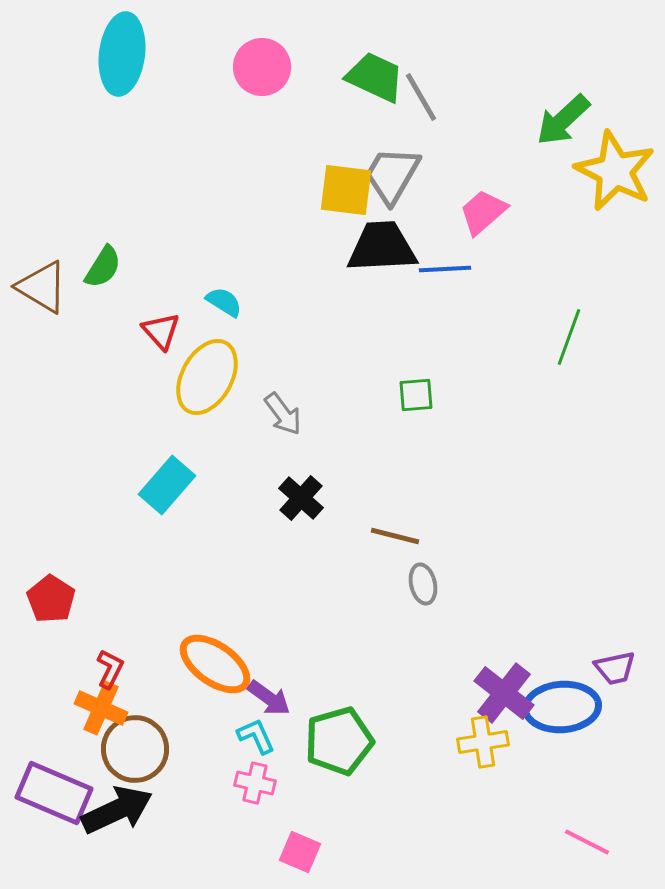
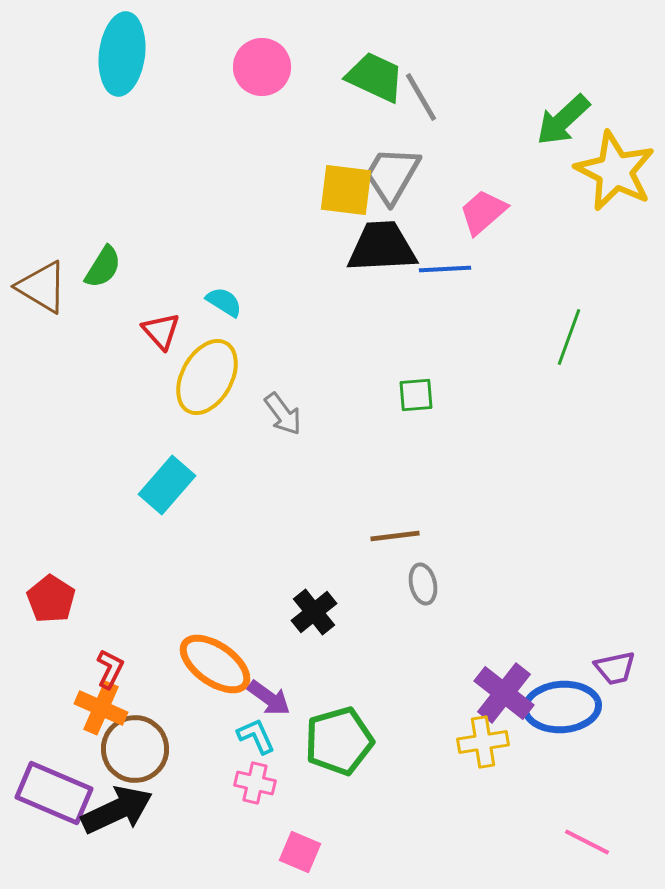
black cross: moved 13 px right, 114 px down; rotated 9 degrees clockwise
brown line: rotated 21 degrees counterclockwise
